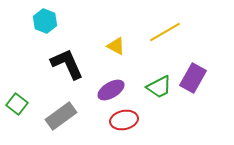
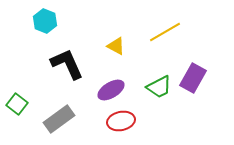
gray rectangle: moved 2 px left, 3 px down
red ellipse: moved 3 px left, 1 px down
